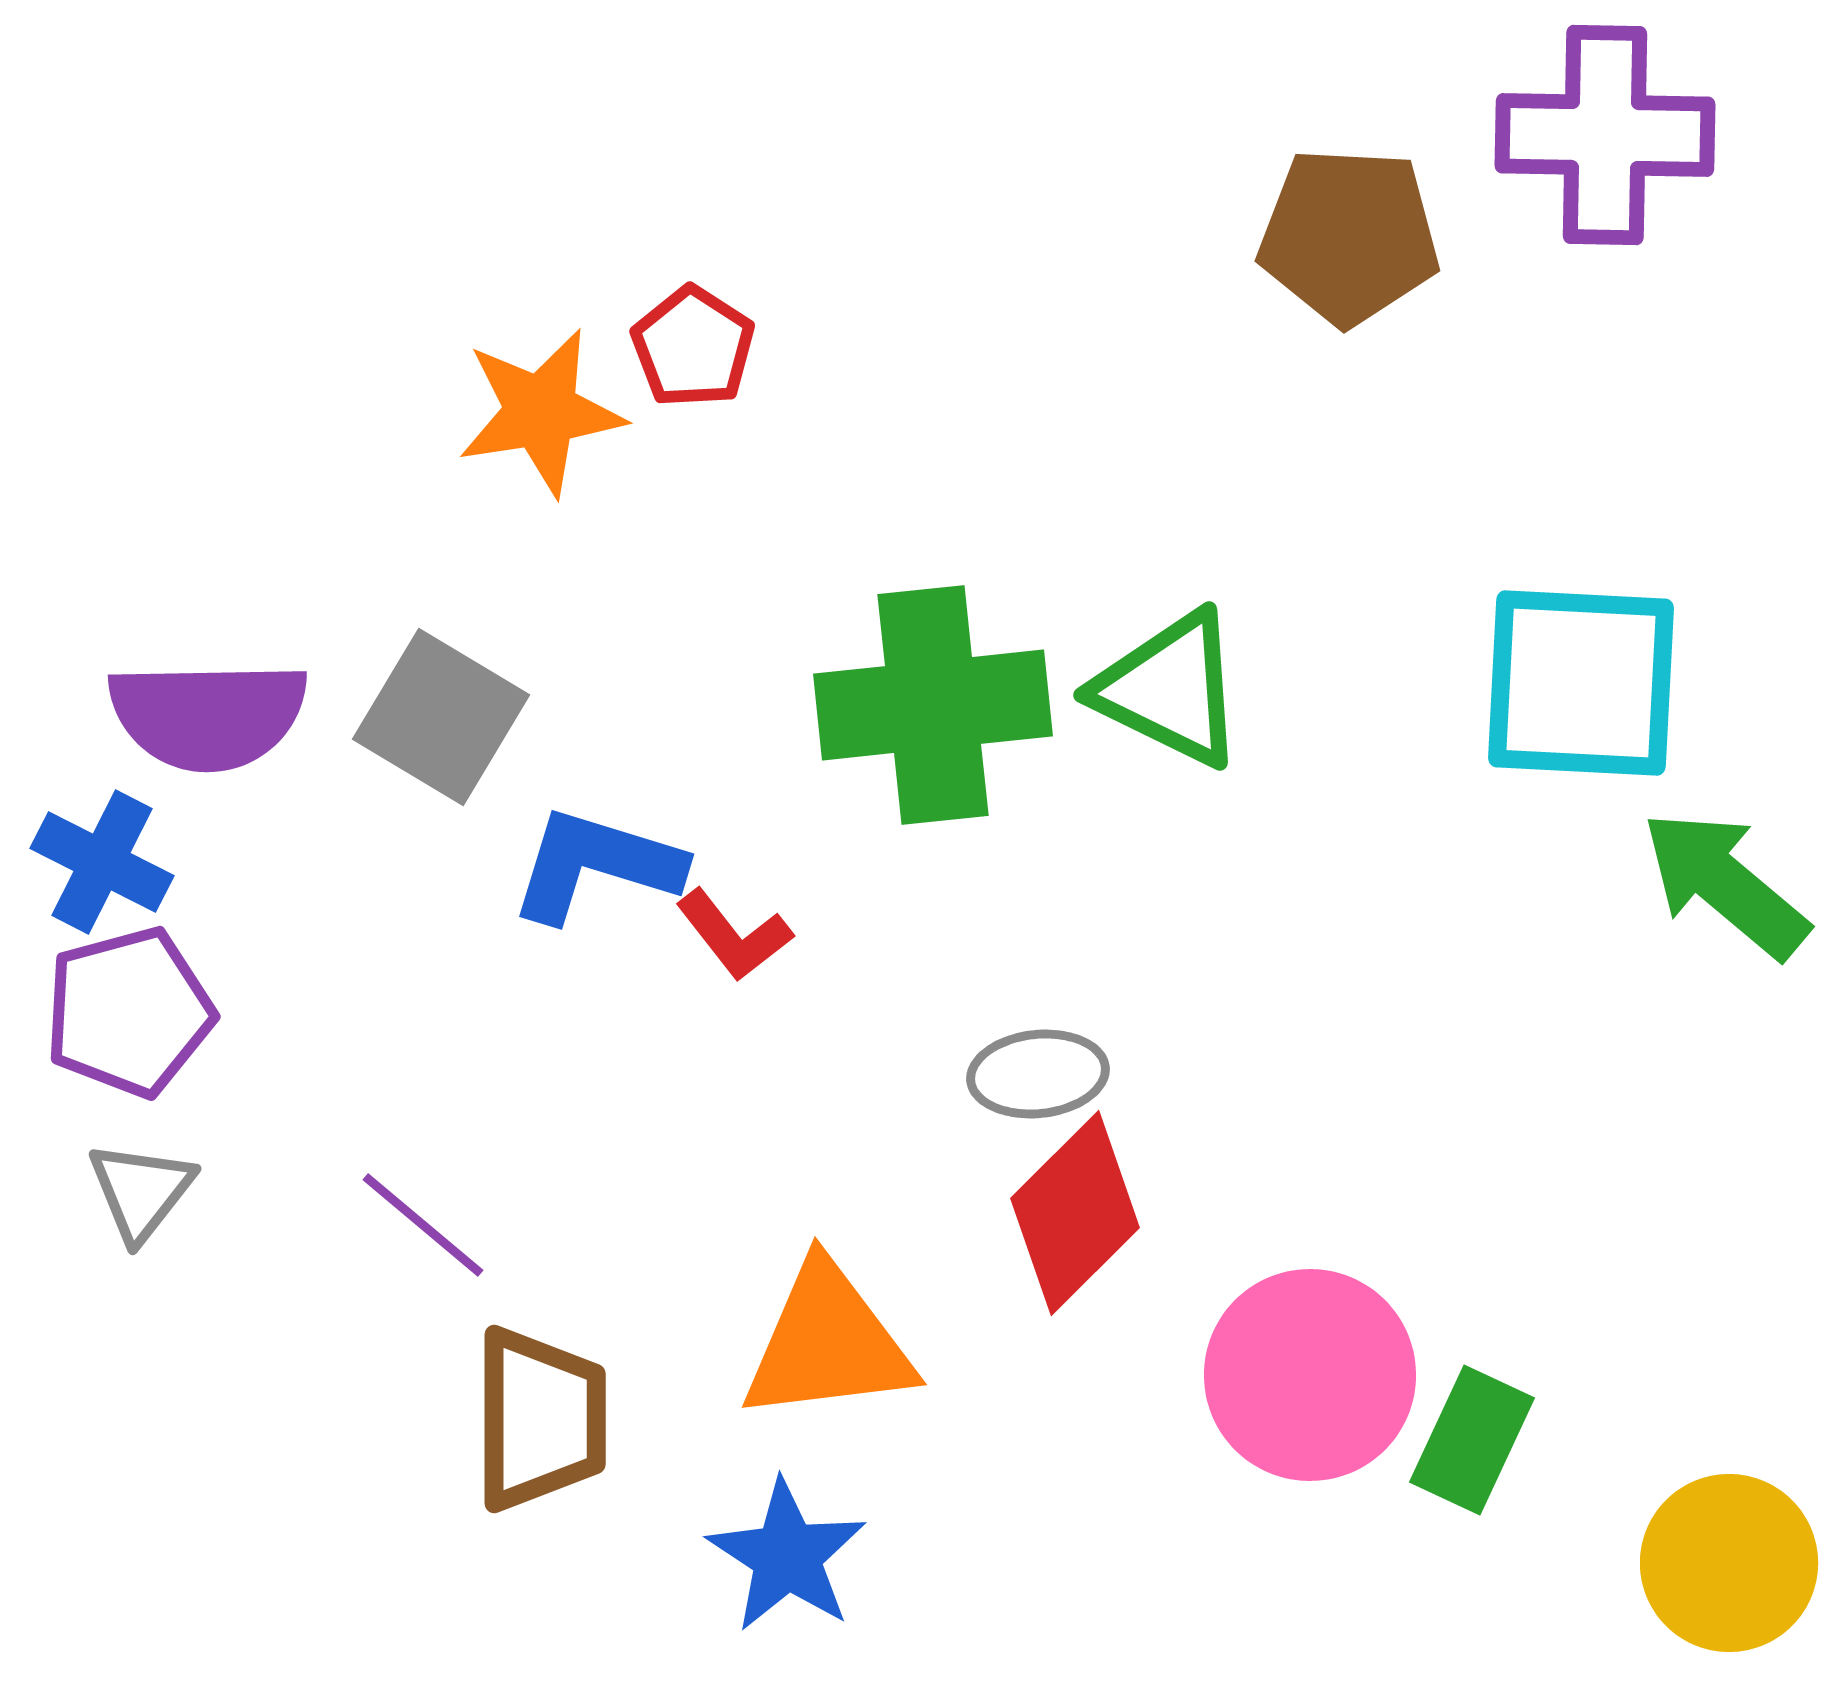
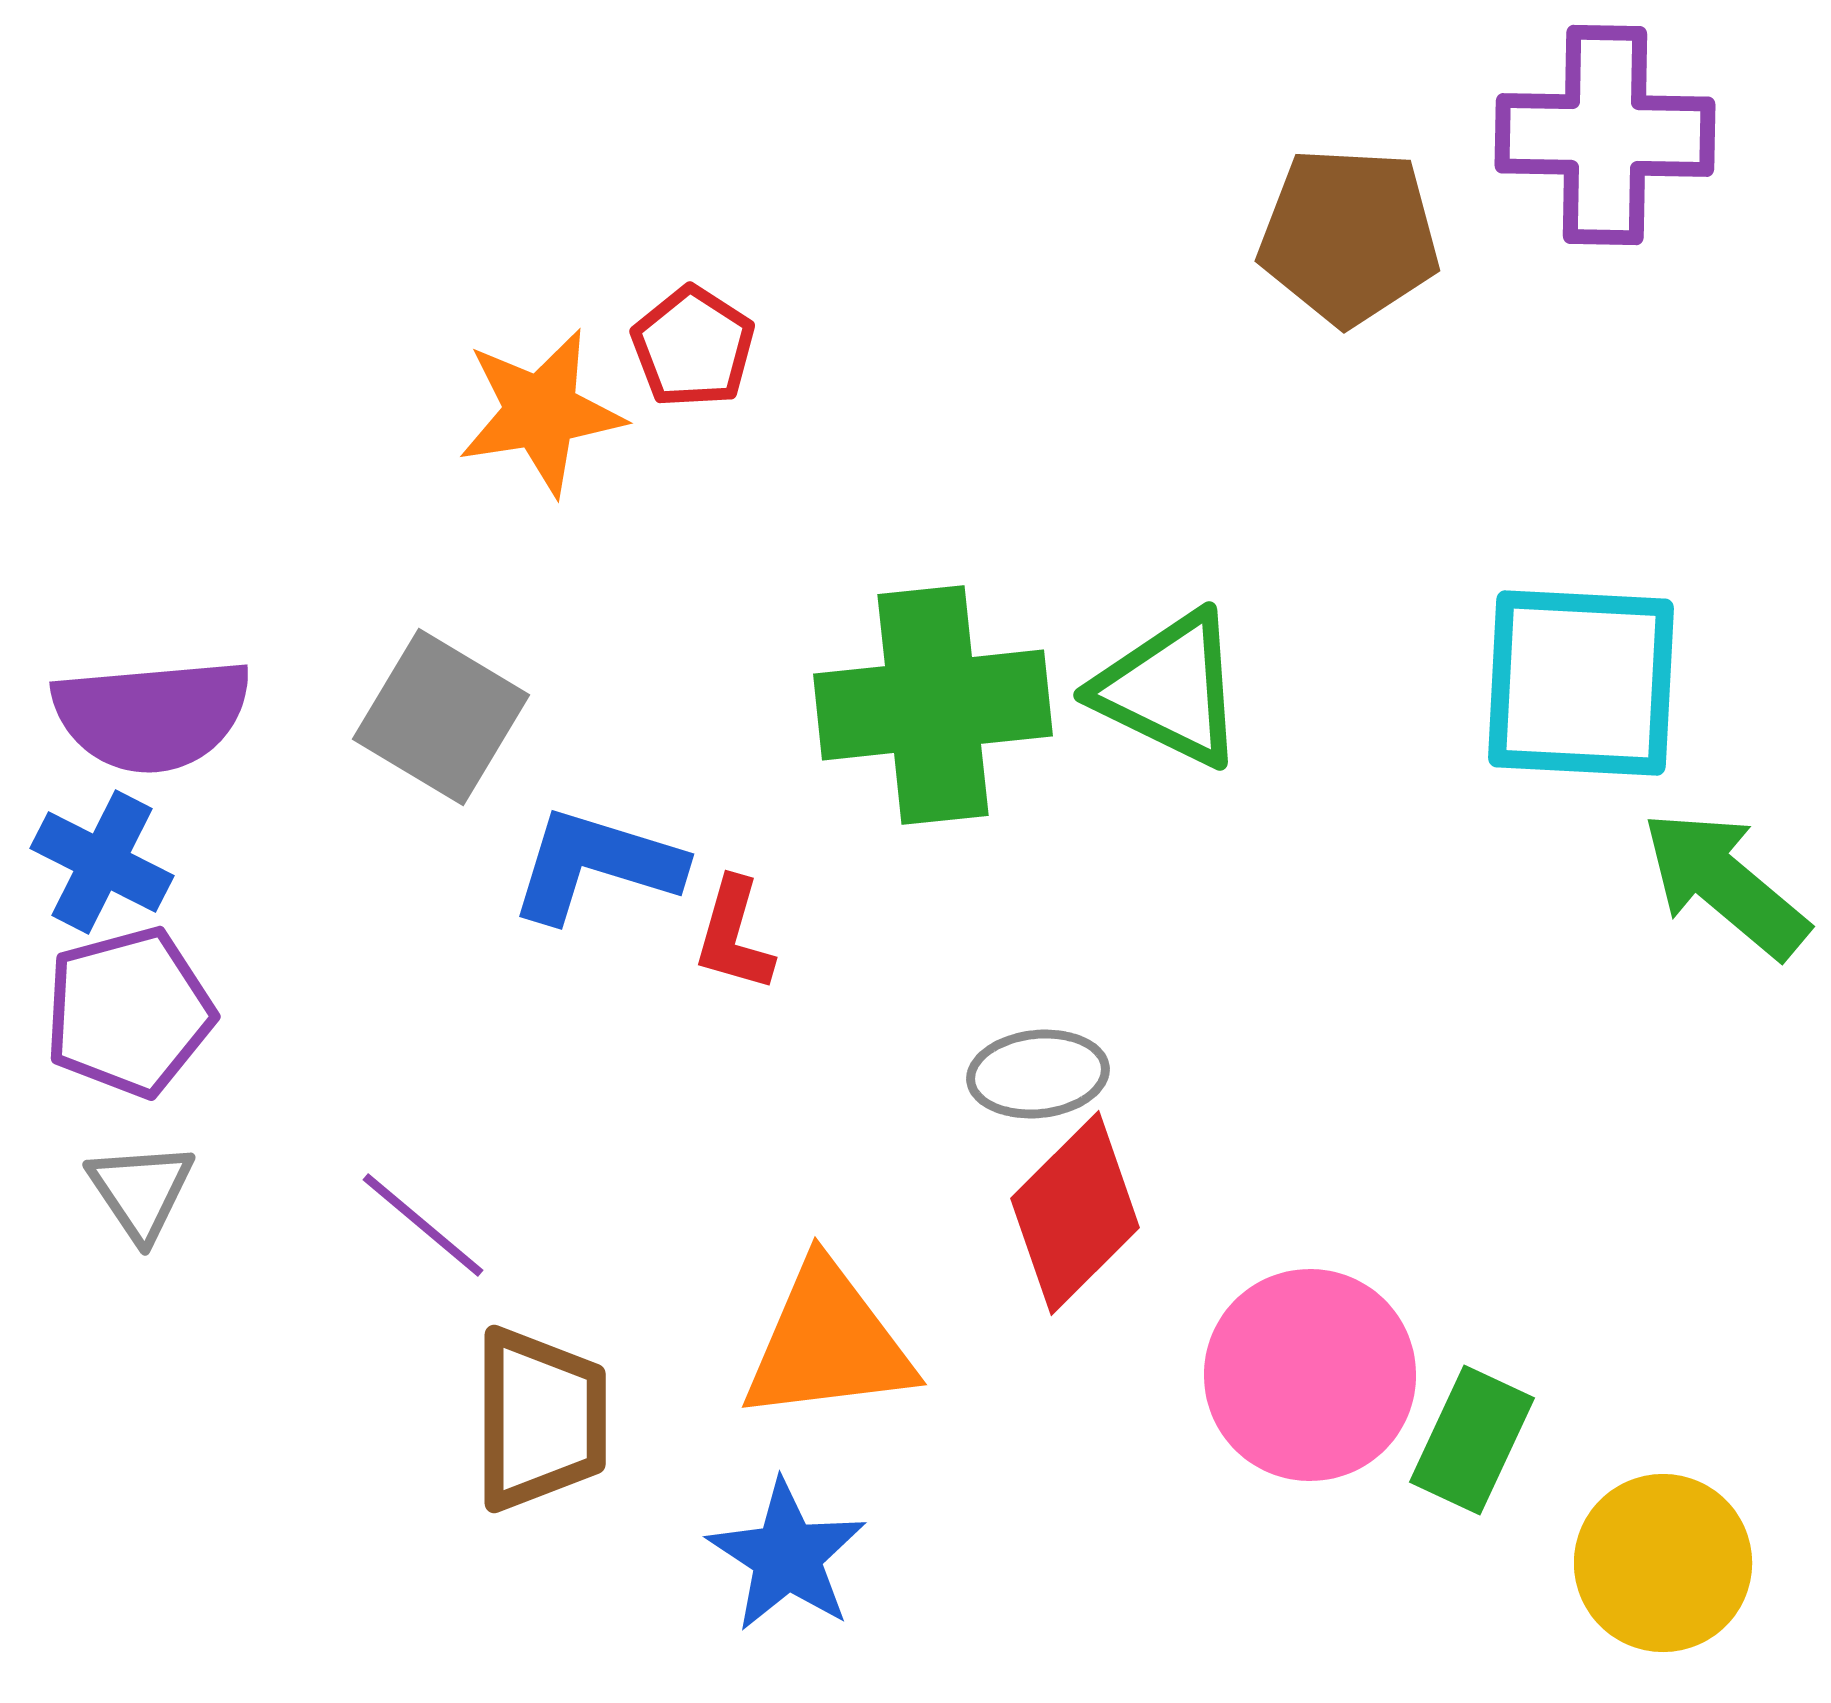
purple semicircle: moved 56 px left; rotated 4 degrees counterclockwise
red L-shape: rotated 54 degrees clockwise
gray triangle: rotated 12 degrees counterclockwise
yellow circle: moved 66 px left
